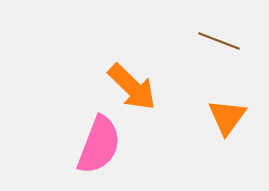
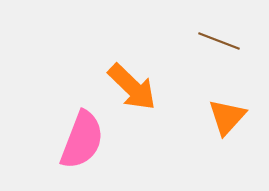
orange triangle: rotated 6 degrees clockwise
pink semicircle: moved 17 px left, 5 px up
